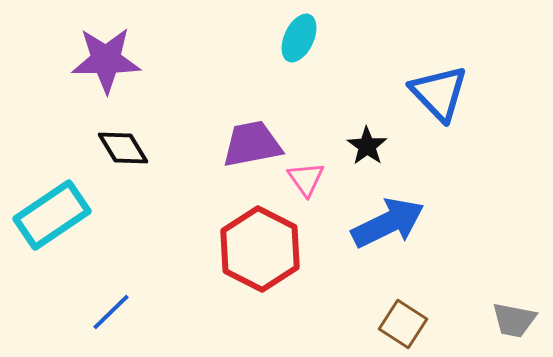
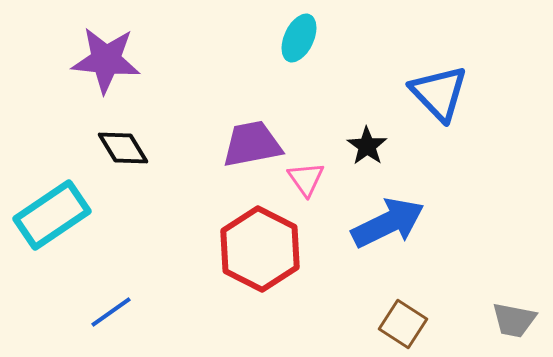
purple star: rotated 6 degrees clockwise
blue line: rotated 9 degrees clockwise
